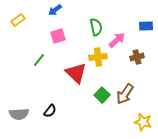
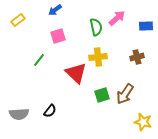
pink arrow: moved 22 px up
green square: rotated 28 degrees clockwise
